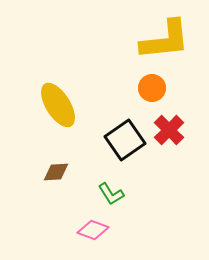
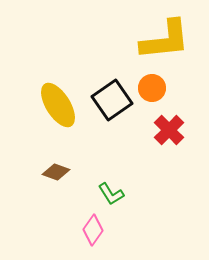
black square: moved 13 px left, 40 px up
brown diamond: rotated 24 degrees clockwise
pink diamond: rotated 76 degrees counterclockwise
